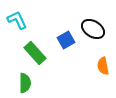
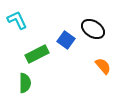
blue square: rotated 24 degrees counterclockwise
green rectangle: moved 2 px right, 1 px down; rotated 75 degrees counterclockwise
orange semicircle: rotated 150 degrees clockwise
